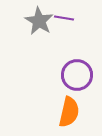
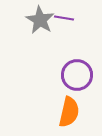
gray star: moved 1 px right, 1 px up
